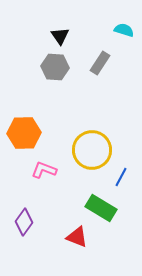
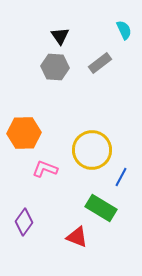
cyan semicircle: rotated 48 degrees clockwise
gray rectangle: rotated 20 degrees clockwise
pink L-shape: moved 1 px right, 1 px up
